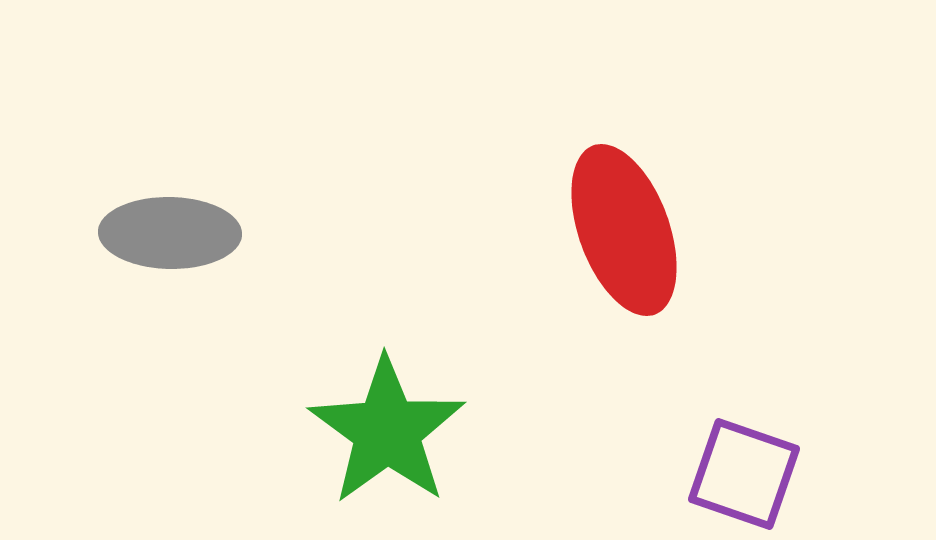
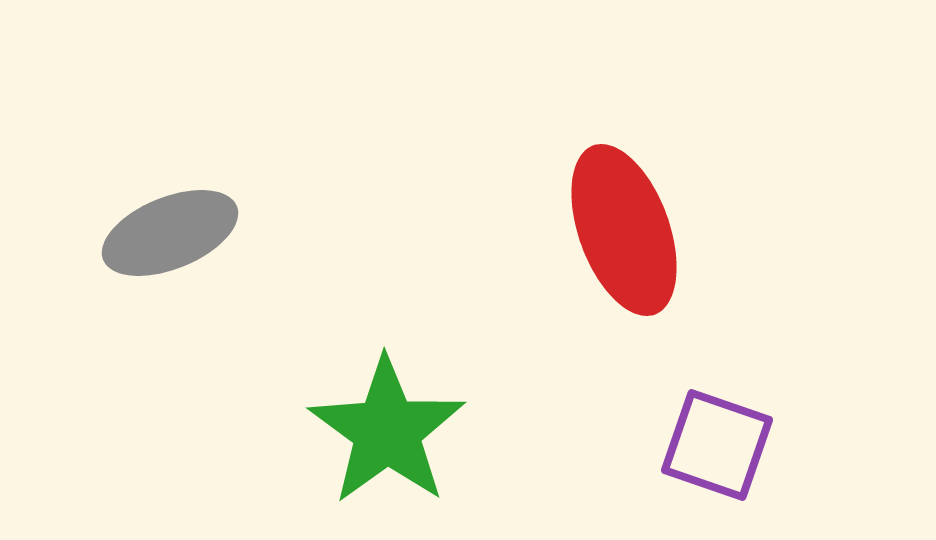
gray ellipse: rotated 23 degrees counterclockwise
purple square: moved 27 px left, 29 px up
